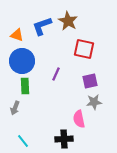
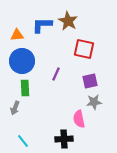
blue L-shape: moved 1 px up; rotated 20 degrees clockwise
orange triangle: rotated 24 degrees counterclockwise
green rectangle: moved 2 px down
